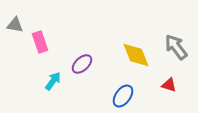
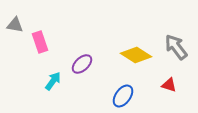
yellow diamond: rotated 36 degrees counterclockwise
